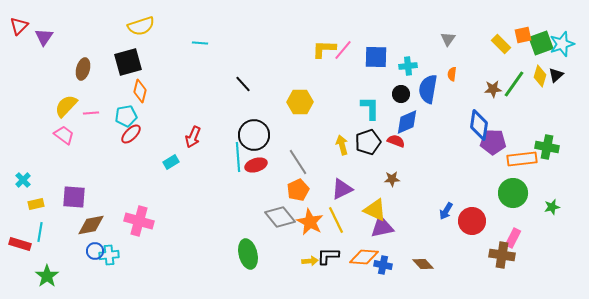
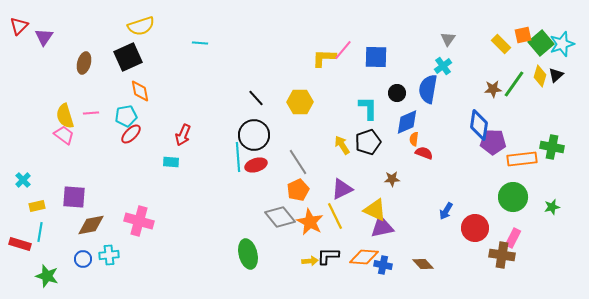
green square at (541, 43): rotated 20 degrees counterclockwise
yellow L-shape at (324, 49): moved 9 px down
black square at (128, 62): moved 5 px up; rotated 8 degrees counterclockwise
cyan cross at (408, 66): moved 35 px right; rotated 30 degrees counterclockwise
brown ellipse at (83, 69): moved 1 px right, 6 px up
orange semicircle at (452, 74): moved 38 px left, 65 px down
black line at (243, 84): moved 13 px right, 14 px down
orange diamond at (140, 91): rotated 25 degrees counterclockwise
black circle at (401, 94): moved 4 px left, 1 px up
yellow semicircle at (66, 106): moved 1 px left, 10 px down; rotated 60 degrees counterclockwise
cyan L-shape at (370, 108): moved 2 px left
red arrow at (193, 137): moved 10 px left, 2 px up
red semicircle at (396, 141): moved 28 px right, 12 px down
yellow arrow at (342, 145): rotated 18 degrees counterclockwise
green cross at (547, 147): moved 5 px right
cyan rectangle at (171, 162): rotated 35 degrees clockwise
green circle at (513, 193): moved 4 px down
yellow rectangle at (36, 204): moved 1 px right, 2 px down
yellow line at (336, 220): moved 1 px left, 4 px up
red circle at (472, 221): moved 3 px right, 7 px down
blue circle at (95, 251): moved 12 px left, 8 px down
green star at (47, 276): rotated 20 degrees counterclockwise
